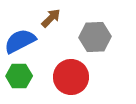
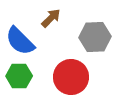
blue semicircle: rotated 108 degrees counterclockwise
